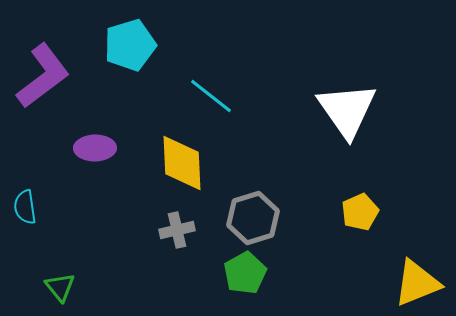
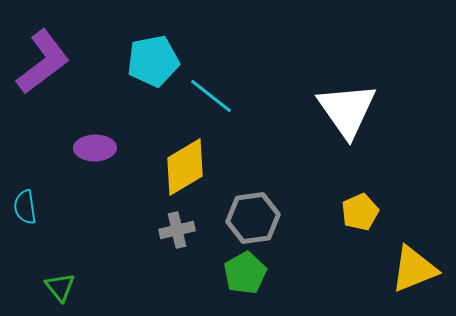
cyan pentagon: moved 23 px right, 16 px down; rotated 6 degrees clockwise
purple L-shape: moved 14 px up
yellow diamond: moved 3 px right, 4 px down; rotated 62 degrees clockwise
gray hexagon: rotated 9 degrees clockwise
yellow triangle: moved 3 px left, 14 px up
